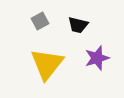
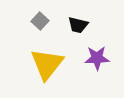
gray square: rotated 18 degrees counterclockwise
purple star: rotated 15 degrees clockwise
